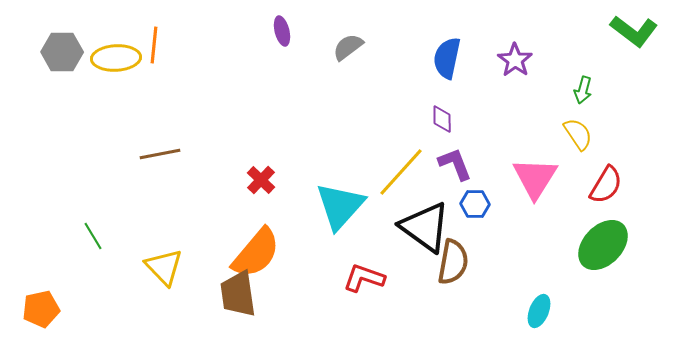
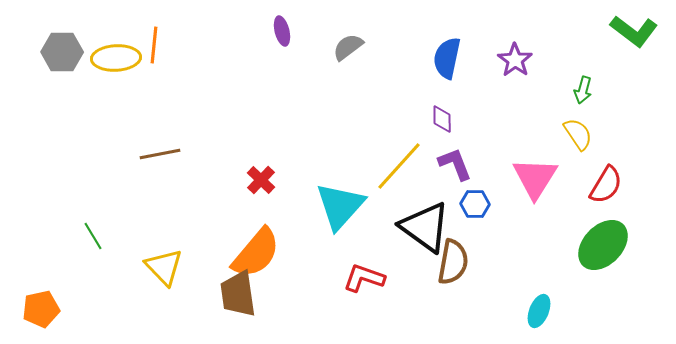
yellow line: moved 2 px left, 6 px up
